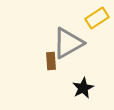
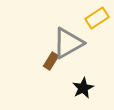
brown rectangle: rotated 36 degrees clockwise
